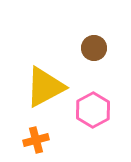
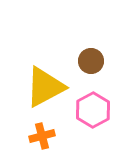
brown circle: moved 3 px left, 13 px down
orange cross: moved 6 px right, 4 px up
